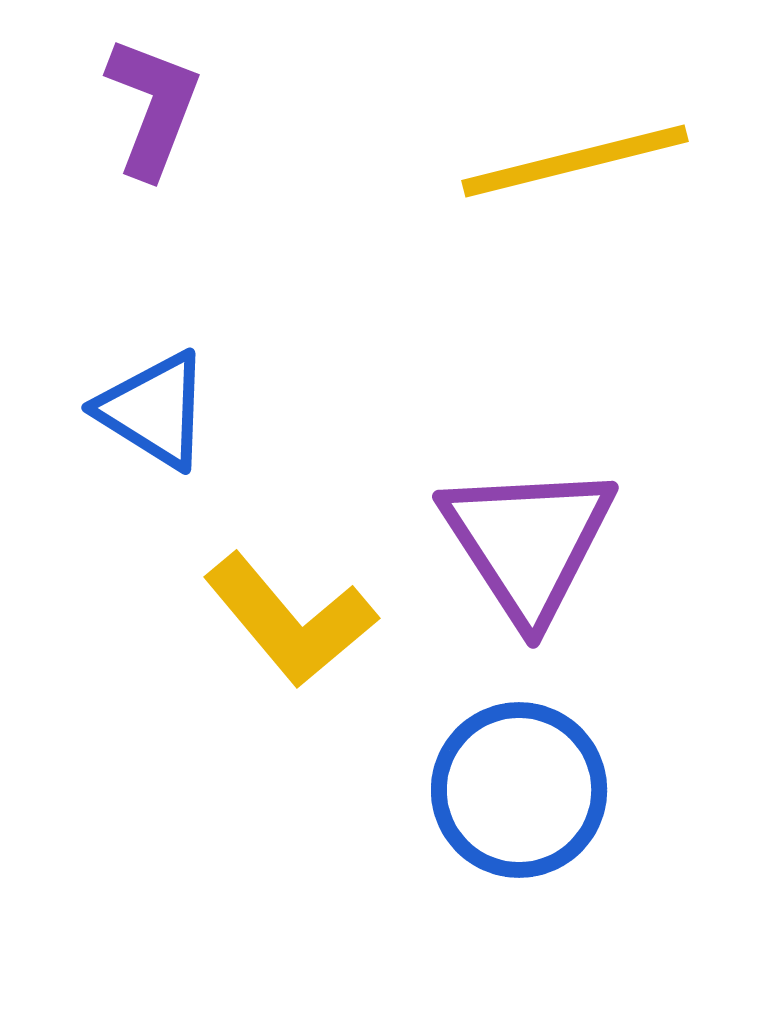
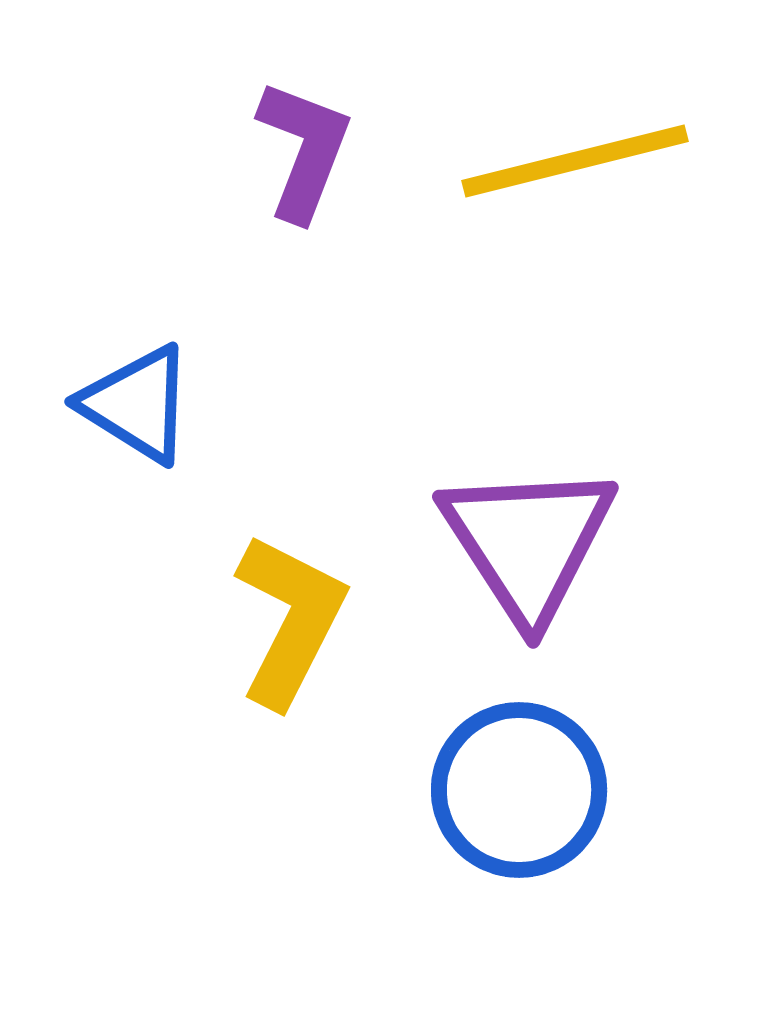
purple L-shape: moved 151 px right, 43 px down
blue triangle: moved 17 px left, 6 px up
yellow L-shape: rotated 113 degrees counterclockwise
